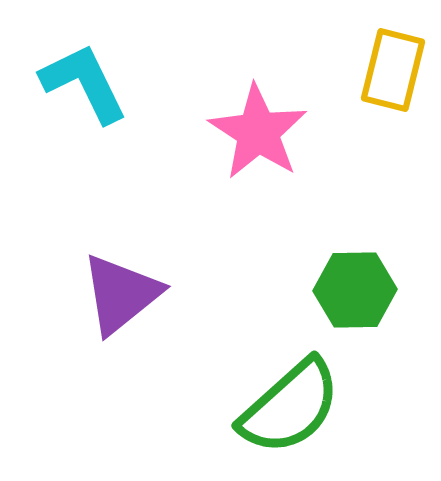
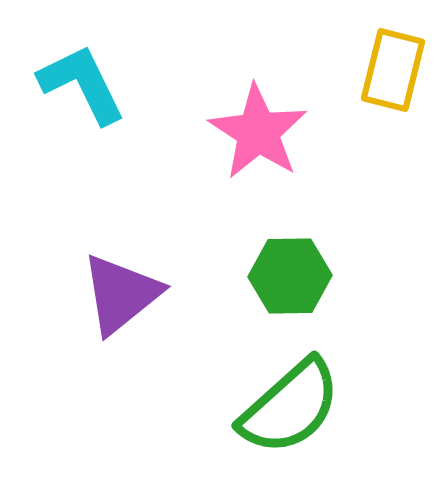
cyan L-shape: moved 2 px left, 1 px down
green hexagon: moved 65 px left, 14 px up
